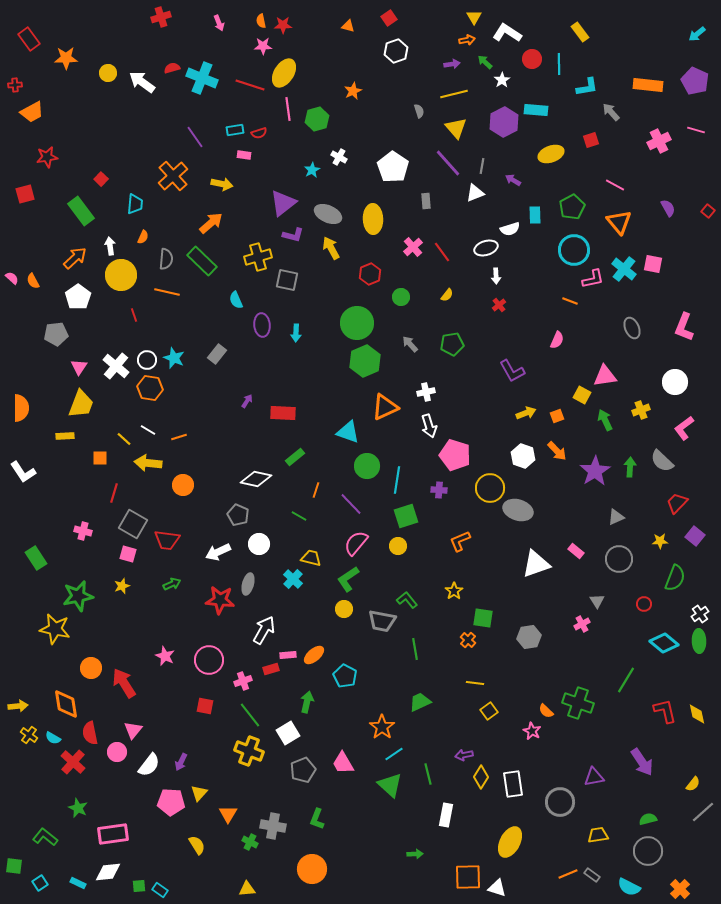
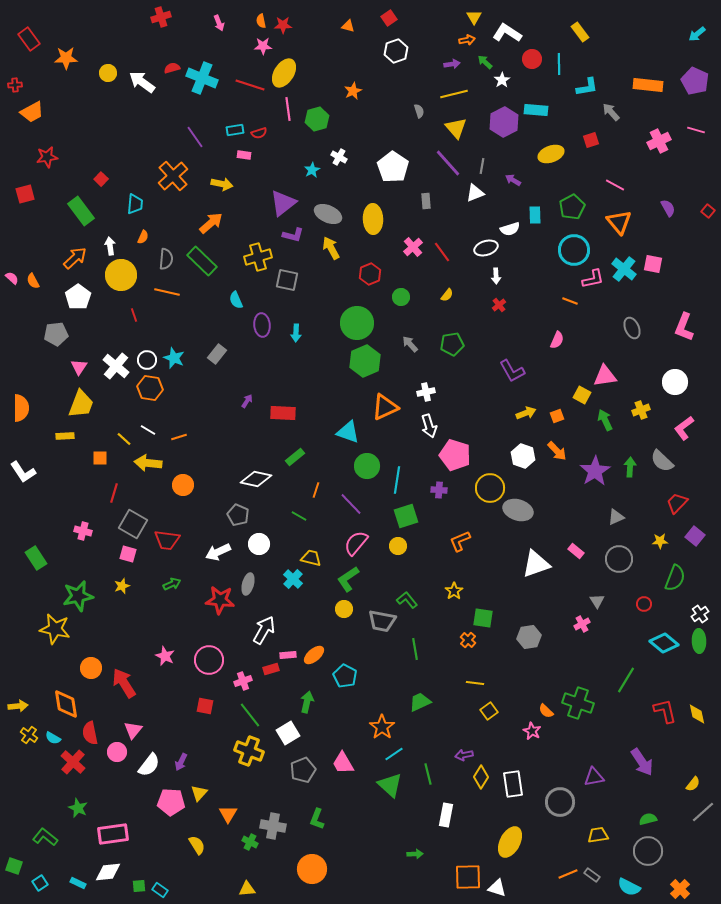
green square at (14, 866): rotated 12 degrees clockwise
